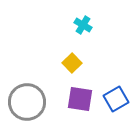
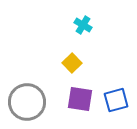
blue square: moved 1 px down; rotated 15 degrees clockwise
